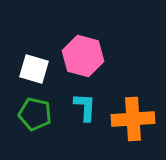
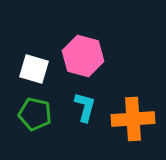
cyan L-shape: rotated 12 degrees clockwise
